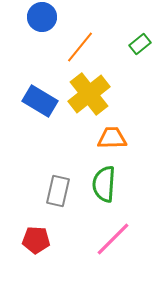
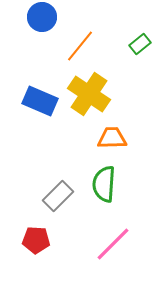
orange line: moved 1 px up
yellow cross: rotated 18 degrees counterclockwise
blue rectangle: rotated 8 degrees counterclockwise
gray rectangle: moved 5 px down; rotated 32 degrees clockwise
pink line: moved 5 px down
